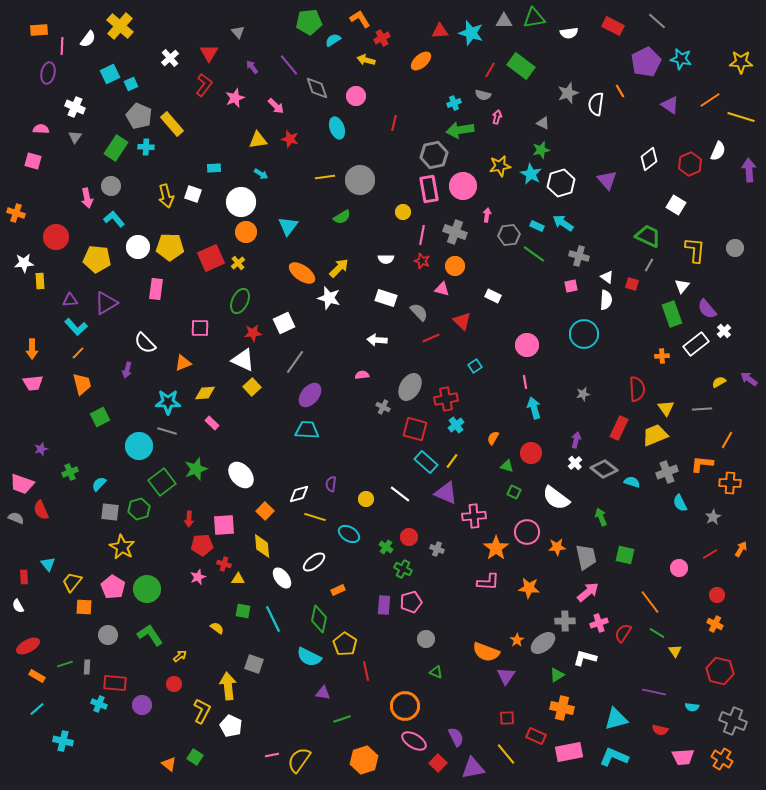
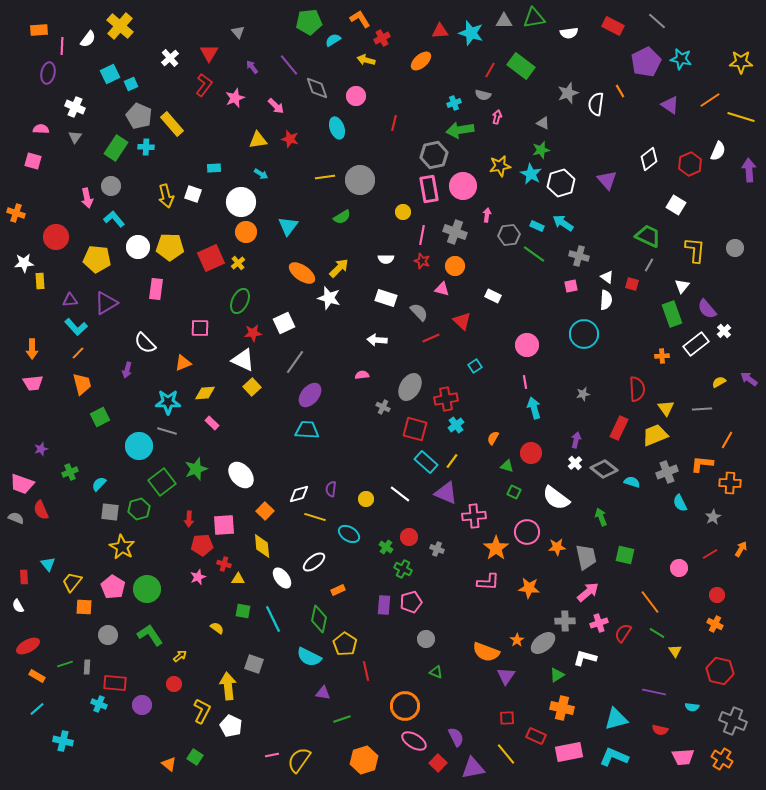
purple semicircle at (331, 484): moved 5 px down
